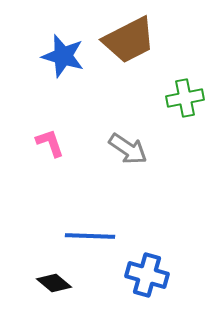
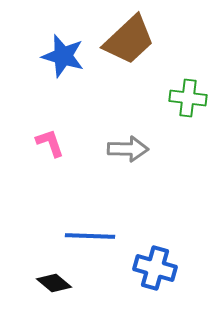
brown trapezoid: rotated 16 degrees counterclockwise
green cross: moved 3 px right; rotated 18 degrees clockwise
gray arrow: rotated 33 degrees counterclockwise
blue cross: moved 8 px right, 7 px up
